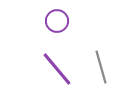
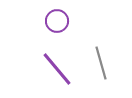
gray line: moved 4 px up
